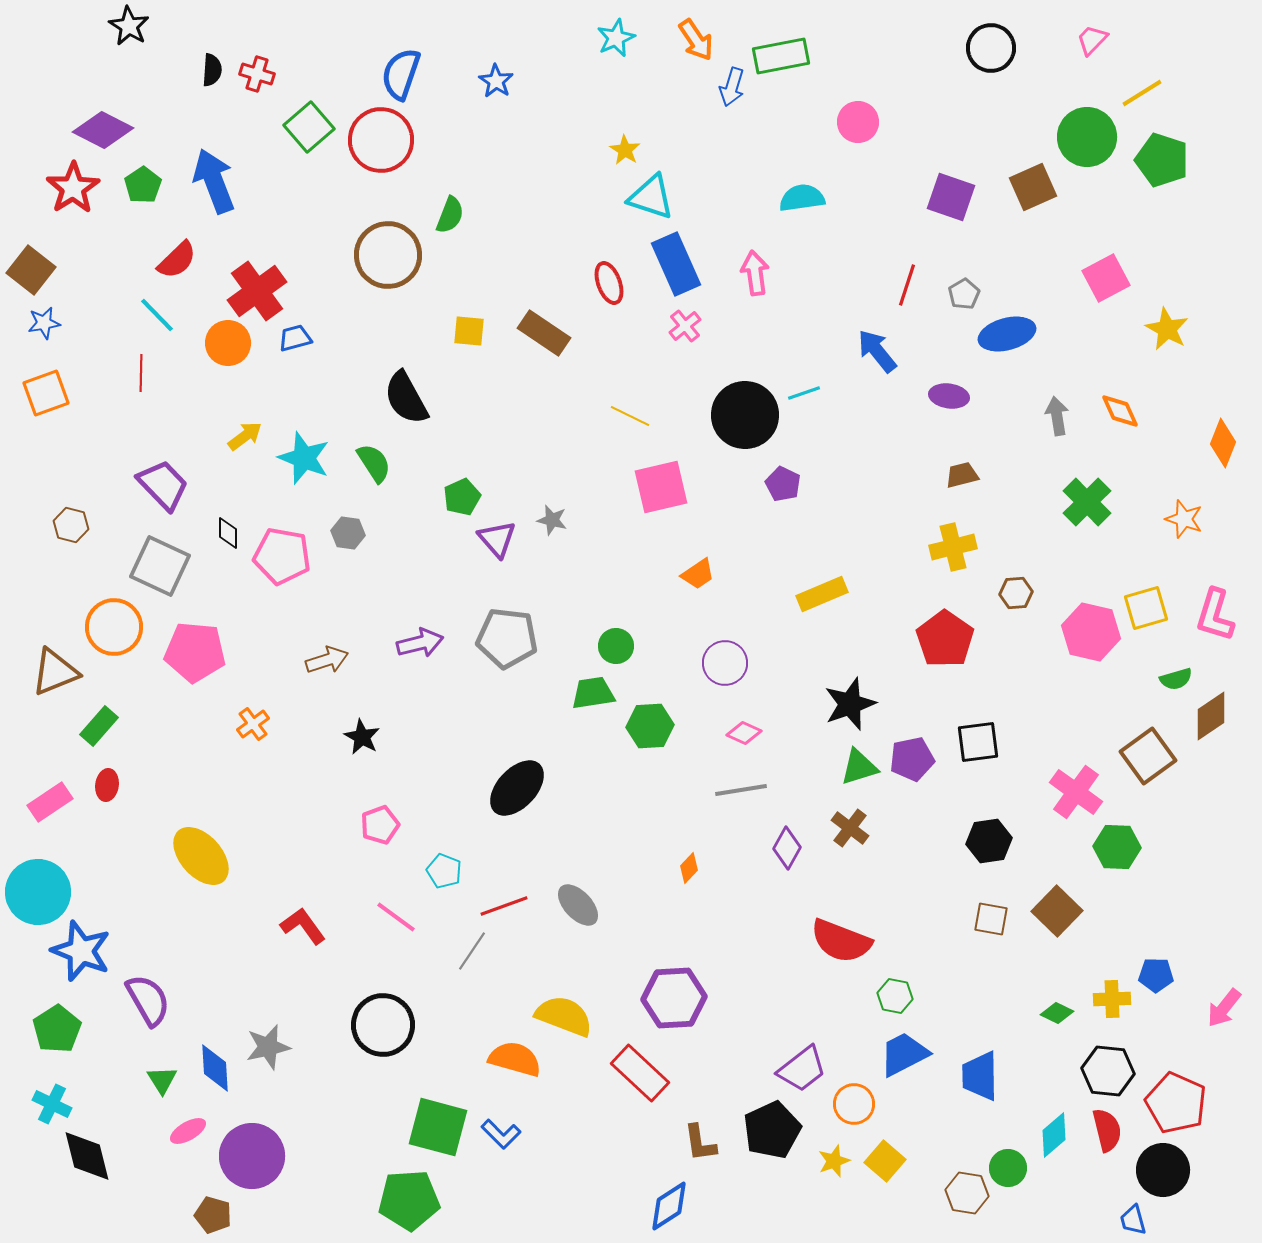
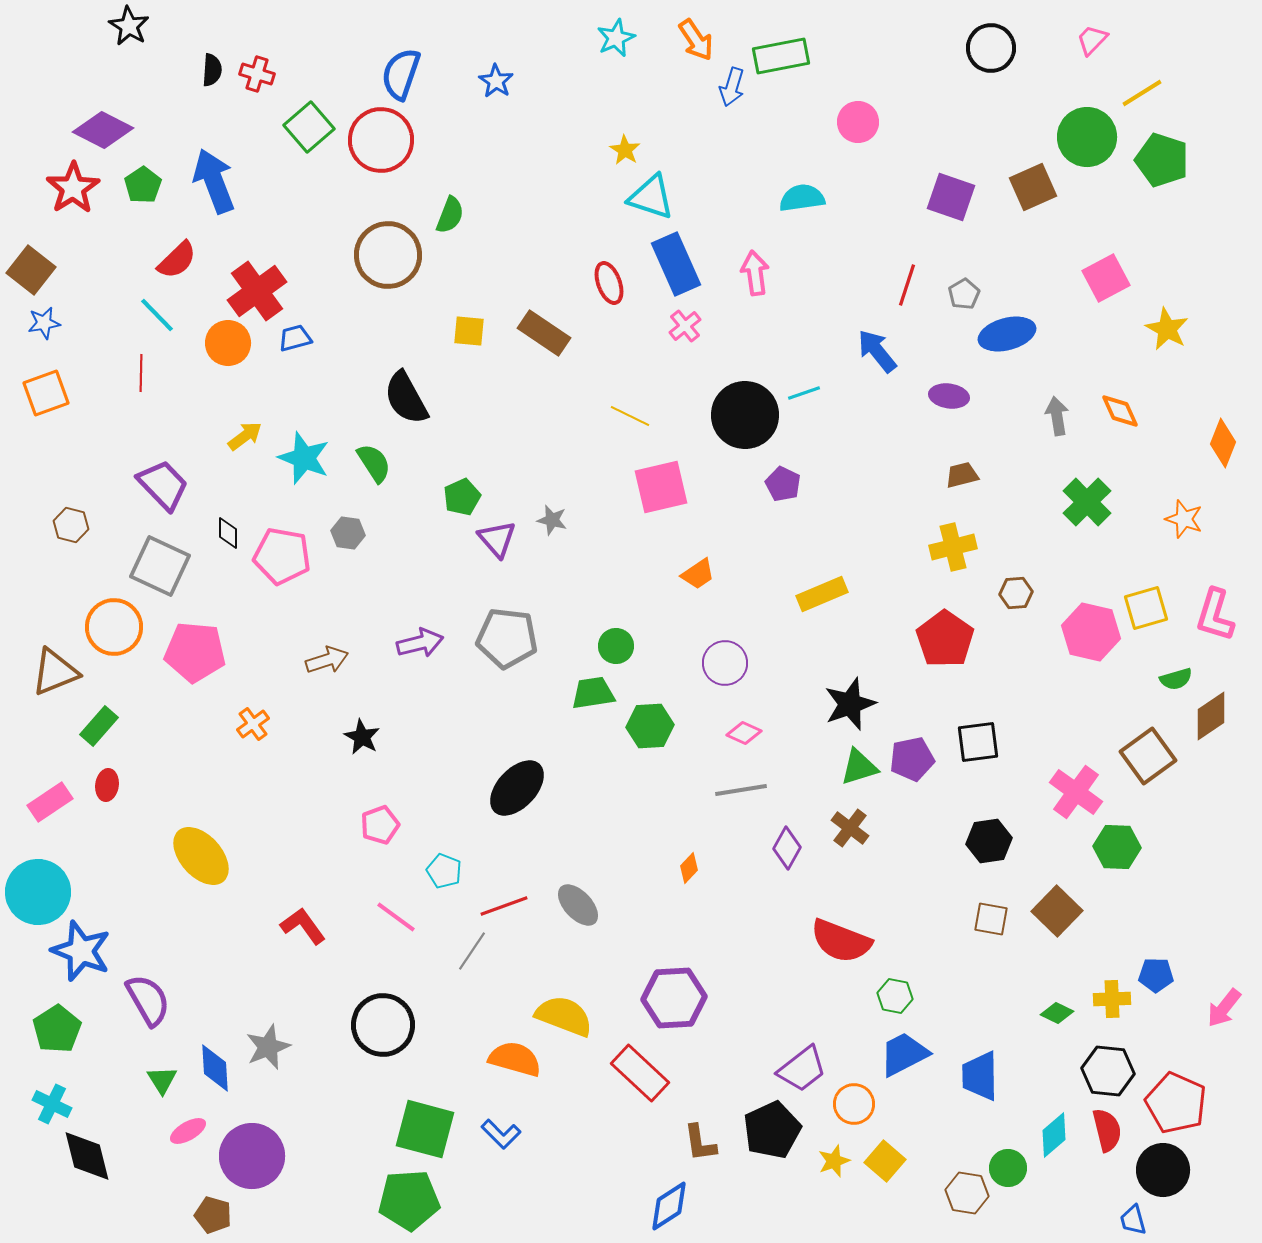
gray star at (268, 1047): rotated 9 degrees counterclockwise
green square at (438, 1127): moved 13 px left, 2 px down
